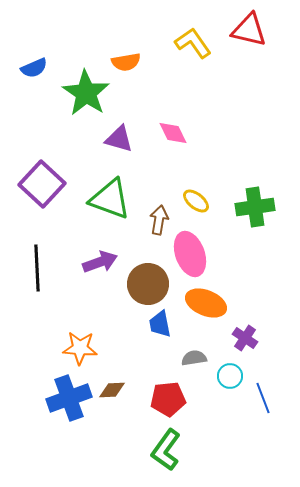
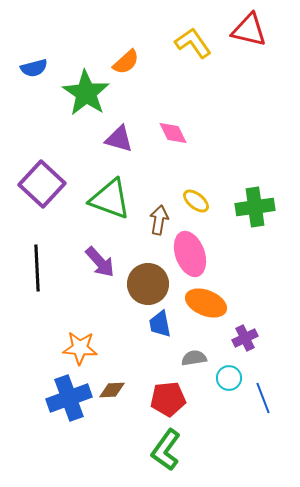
orange semicircle: rotated 32 degrees counterclockwise
blue semicircle: rotated 8 degrees clockwise
purple arrow: rotated 68 degrees clockwise
purple cross: rotated 30 degrees clockwise
cyan circle: moved 1 px left, 2 px down
